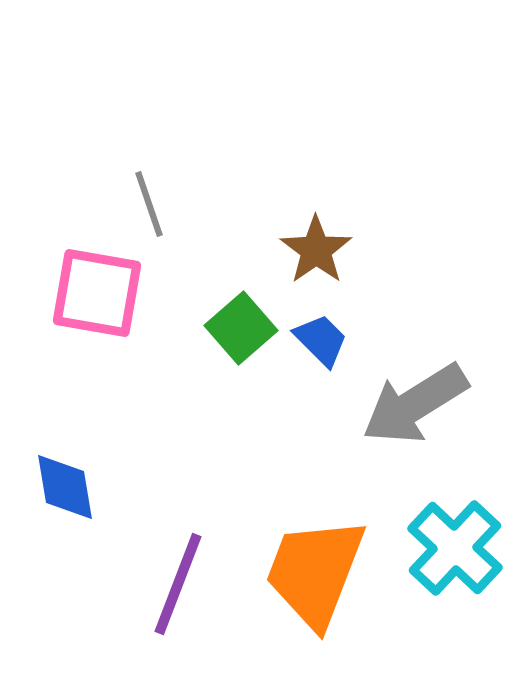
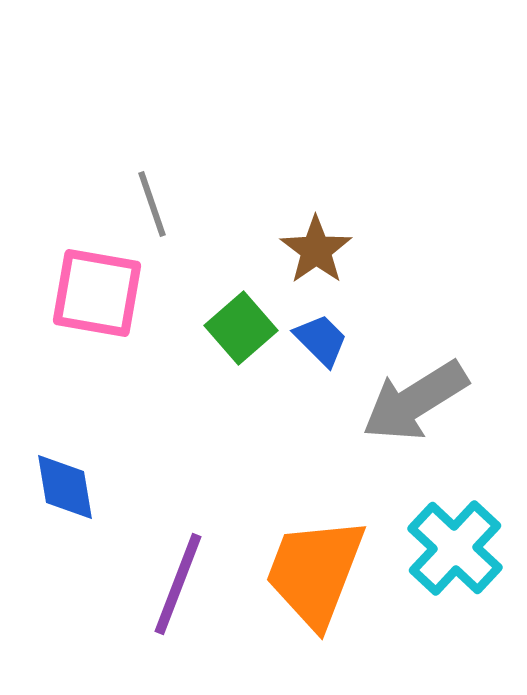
gray line: moved 3 px right
gray arrow: moved 3 px up
